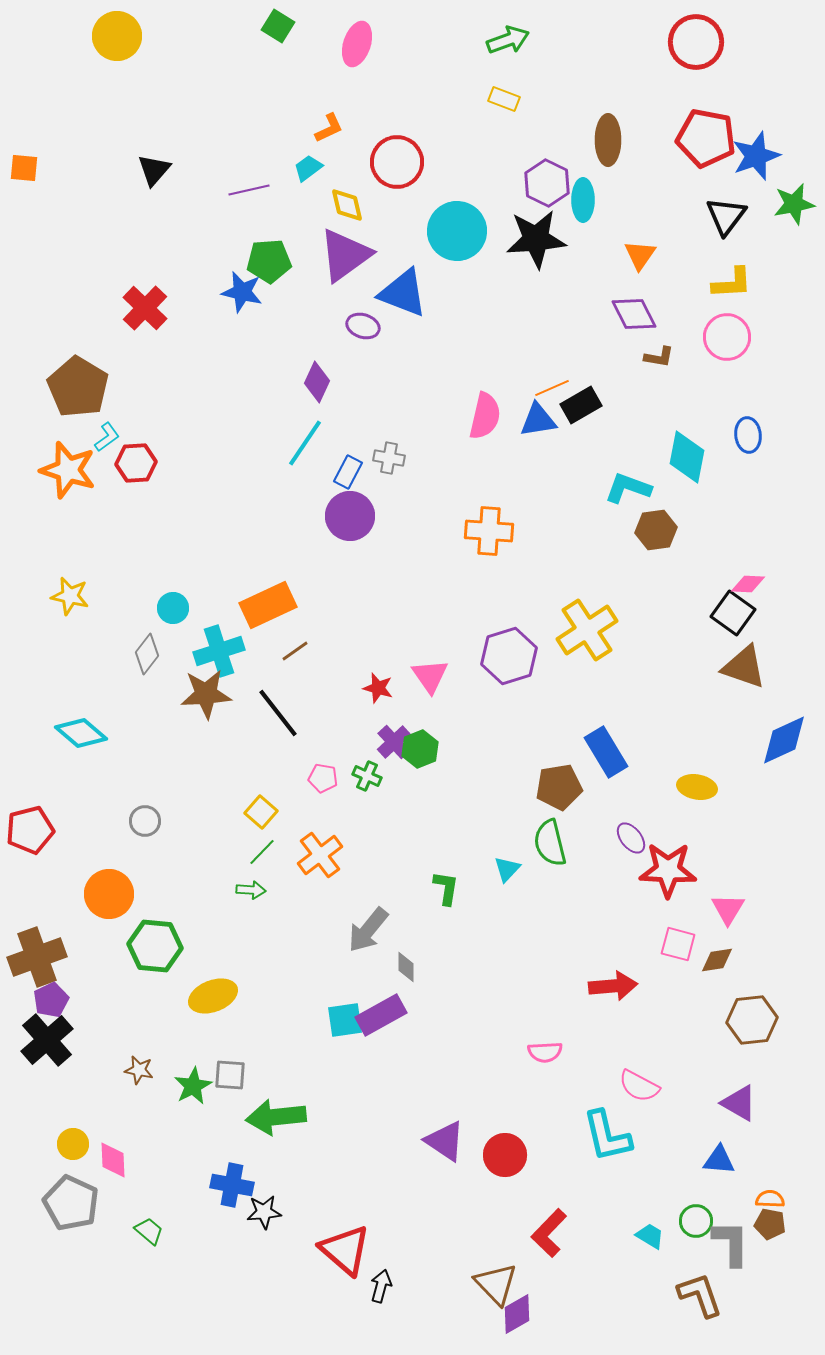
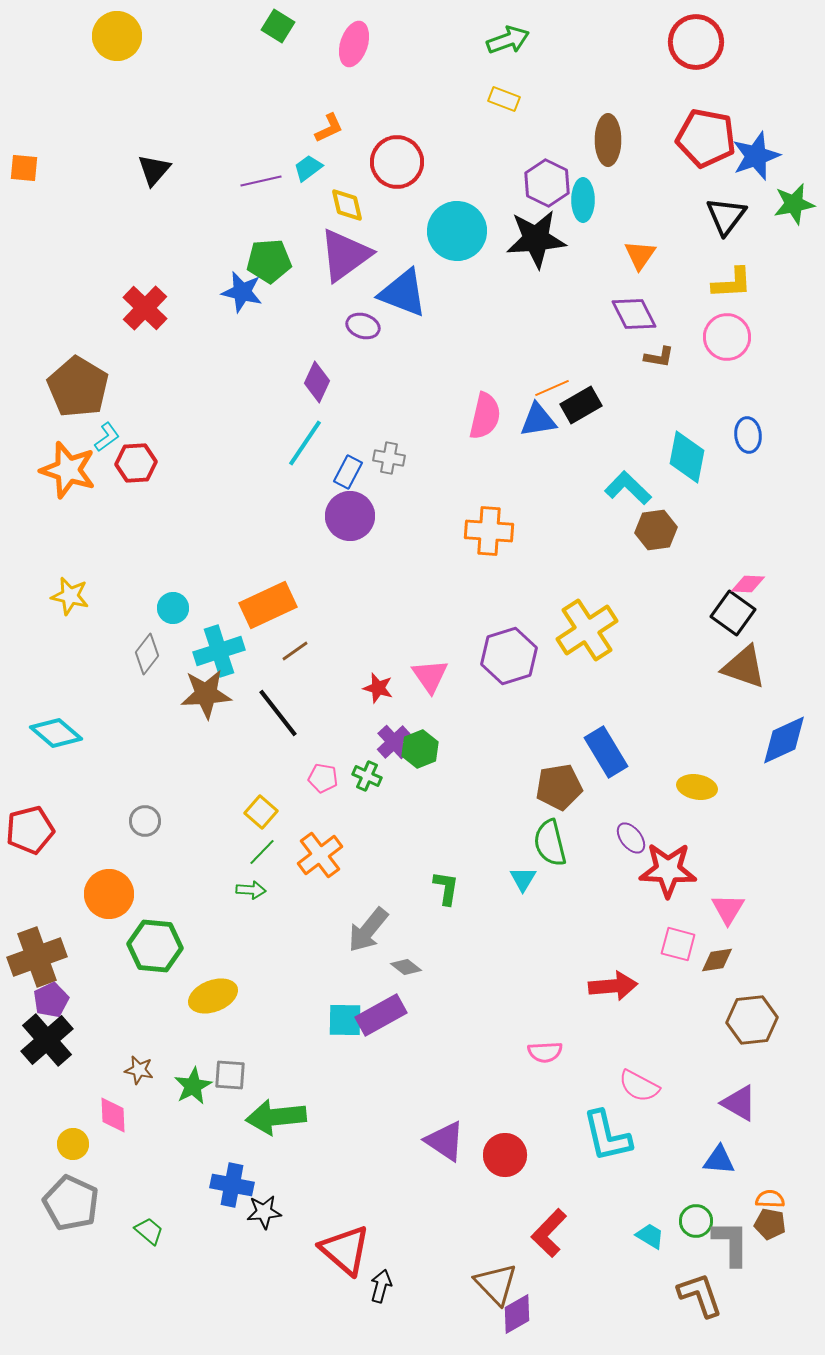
pink ellipse at (357, 44): moved 3 px left
purple line at (249, 190): moved 12 px right, 9 px up
cyan L-shape at (628, 488): rotated 24 degrees clockwise
cyan diamond at (81, 733): moved 25 px left
cyan triangle at (507, 869): moved 16 px right, 10 px down; rotated 12 degrees counterclockwise
gray diamond at (406, 967): rotated 52 degrees counterclockwise
cyan square at (345, 1020): rotated 9 degrees clockwise
pink diamond at (113, 1160): moved 45 px up
